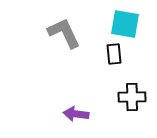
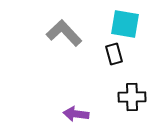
gray L-shape: rotated 18 degrees counterclockwise
black rectangle: rotated 10 degrees counterclockwise
